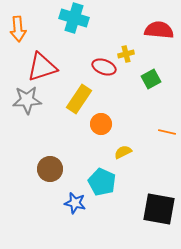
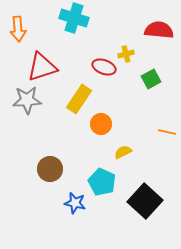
black square: moved 14 px left, 8 px up; rotated 32 degrees clockwise
